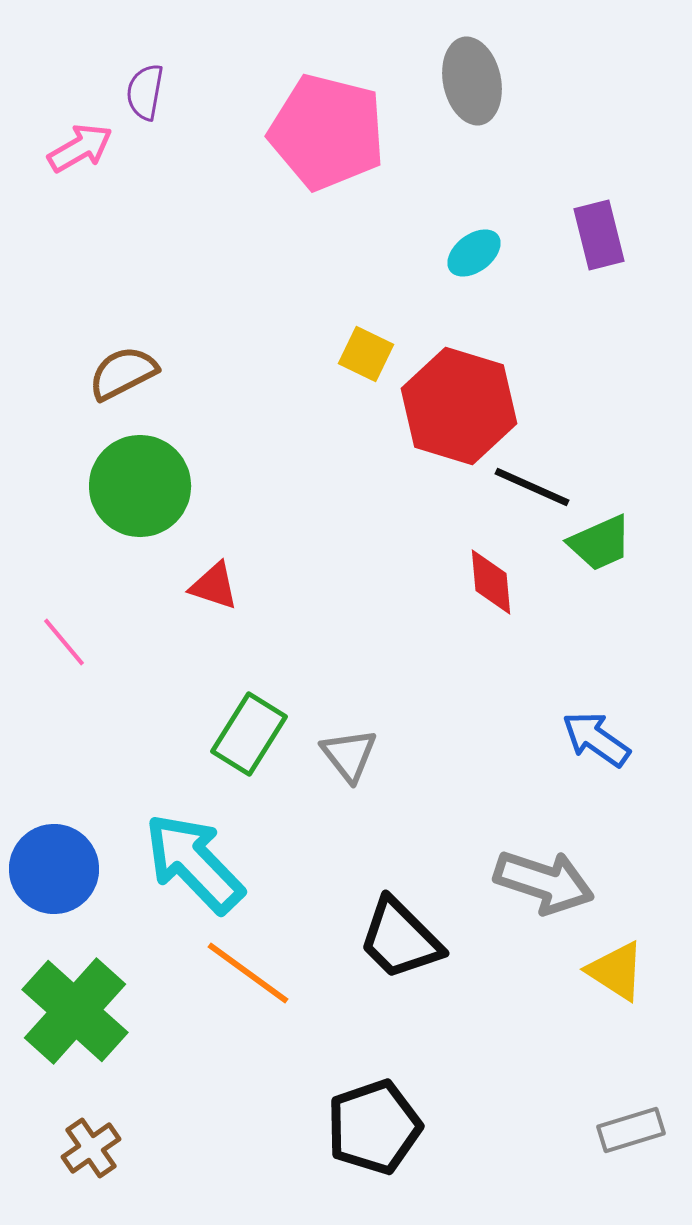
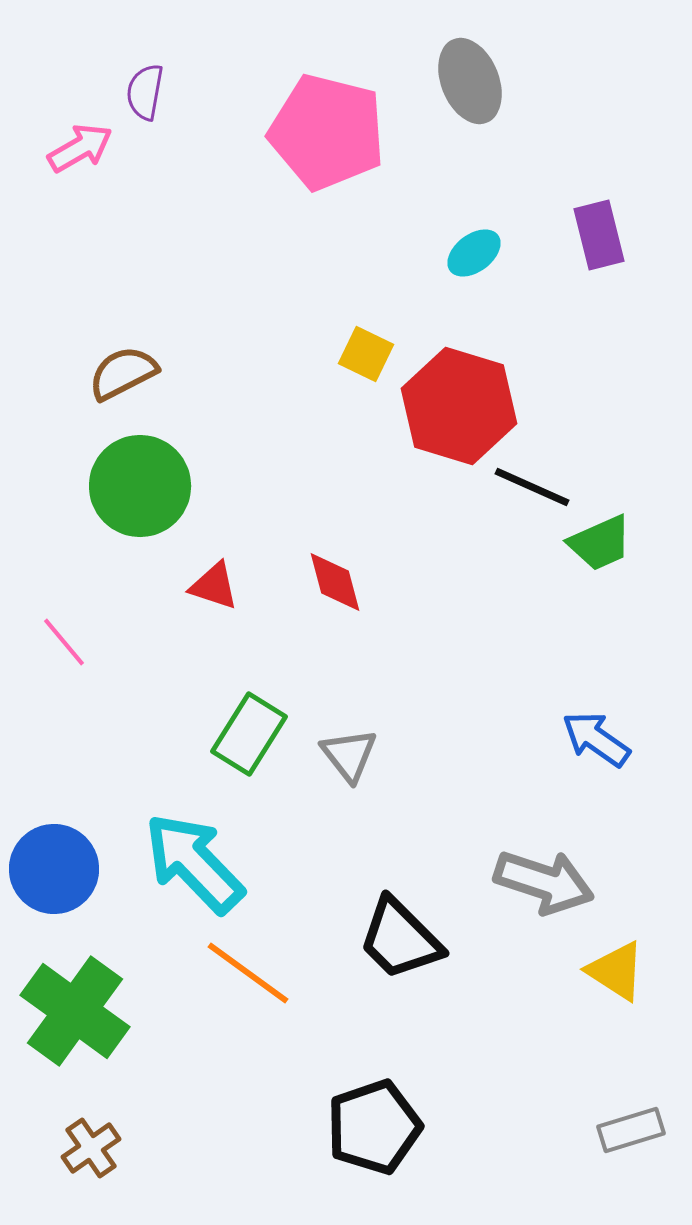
gray ellipse: moved 2 px left; rotated 10 degrees counterclockwise
red diamond: moved 156 px left; rotated 10 degrees counterclockwise
green cross: rotated 6 degrees counterclockwise
